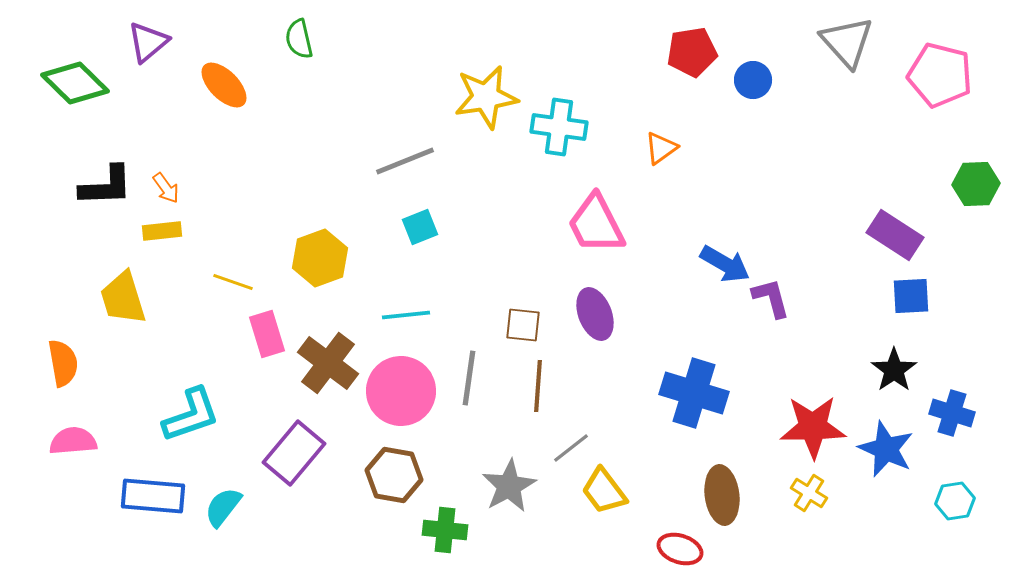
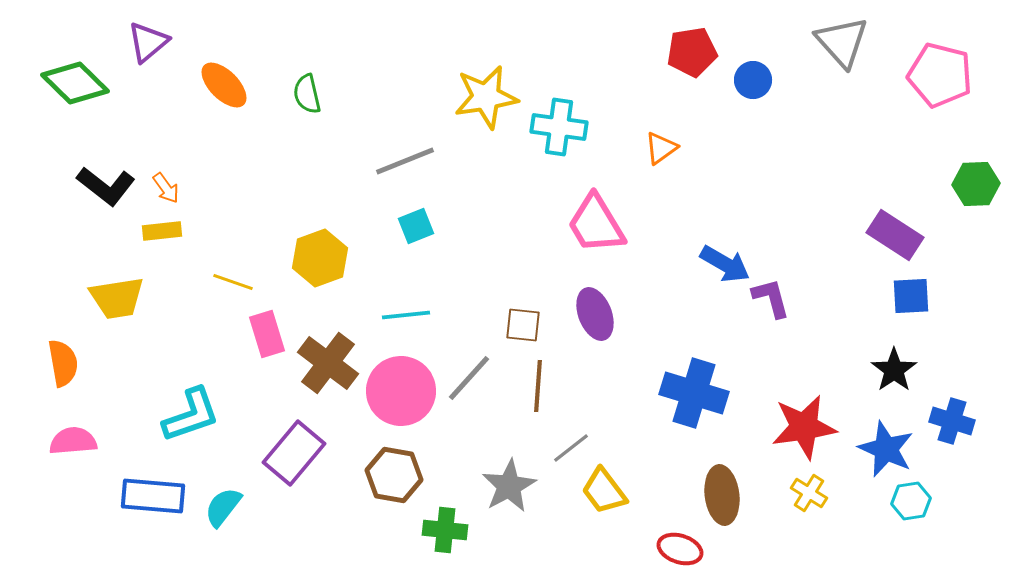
green semicircle at (299, 39): moved 8 px right, 55 px down
gray triangle at (847, 42): moved 5 px left
black L-shape at (106, 186): rotated 40 degrees clockwise
pink trapezoid at (596, 224): rotated 4 degrees counterclockwise
cyan square at (420, 227): moved 4 px left, 1 px up
yellow trapezoid at (123, 298): moved 6 px left; rotated 82 degrees counterclockwise
gray line at (469, 378): rotated 34 degrees clockwise
blue cross at (952, 413): moved 8 px down
red star at (813, 427): moved 9 px left; rotated 8 degrees counterclockwise
cyan hexagon at (955, 501): moved 44 px left
